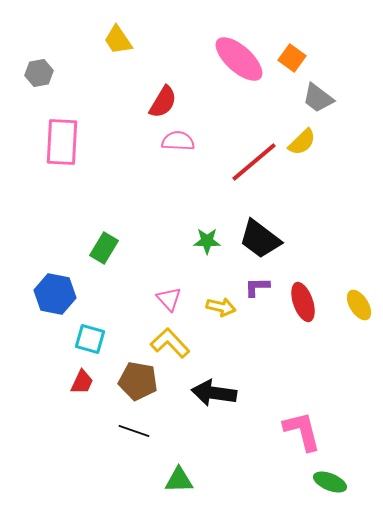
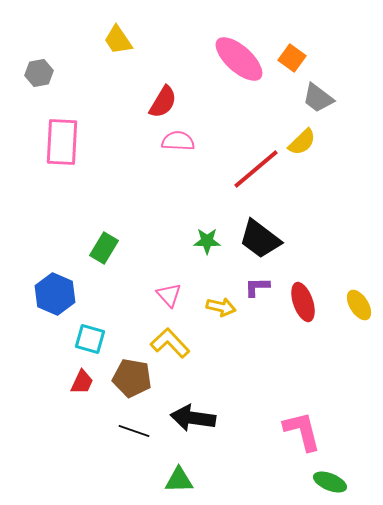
red line: moved 2 px right, 7 px down
blue hexagon: rotated 12 degrees clockwise
pink triangle: moved 4 px up
brown pentagon: moved 6 px left, 3 px up
black arrow: moved 21 px left, 25 px down
